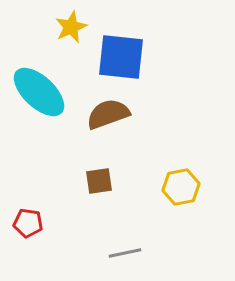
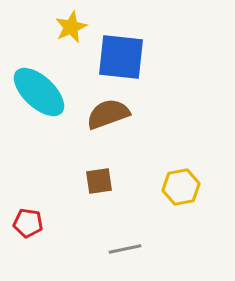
gray line: moved 4 px up
